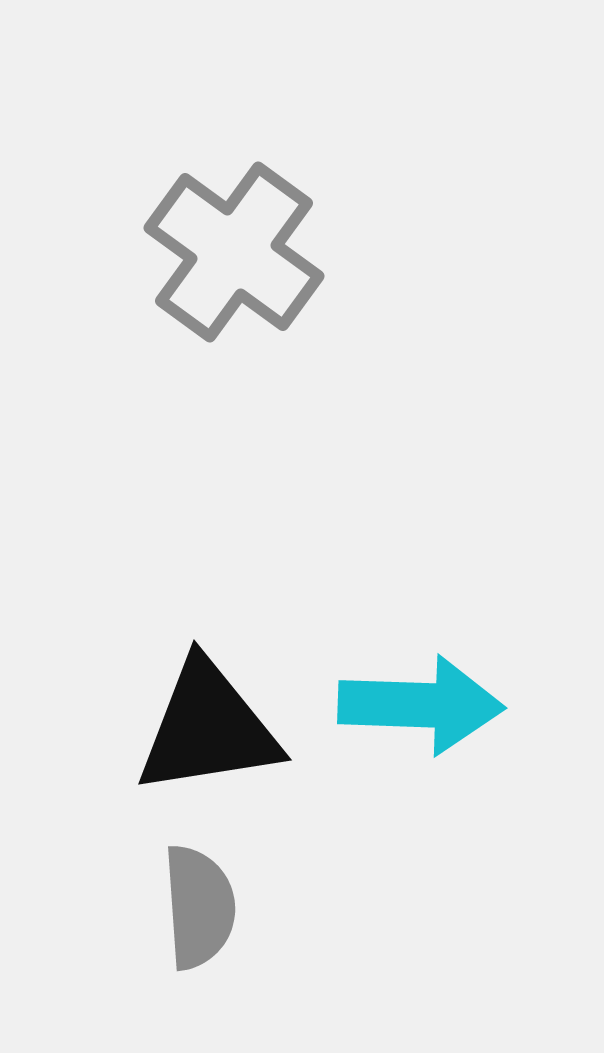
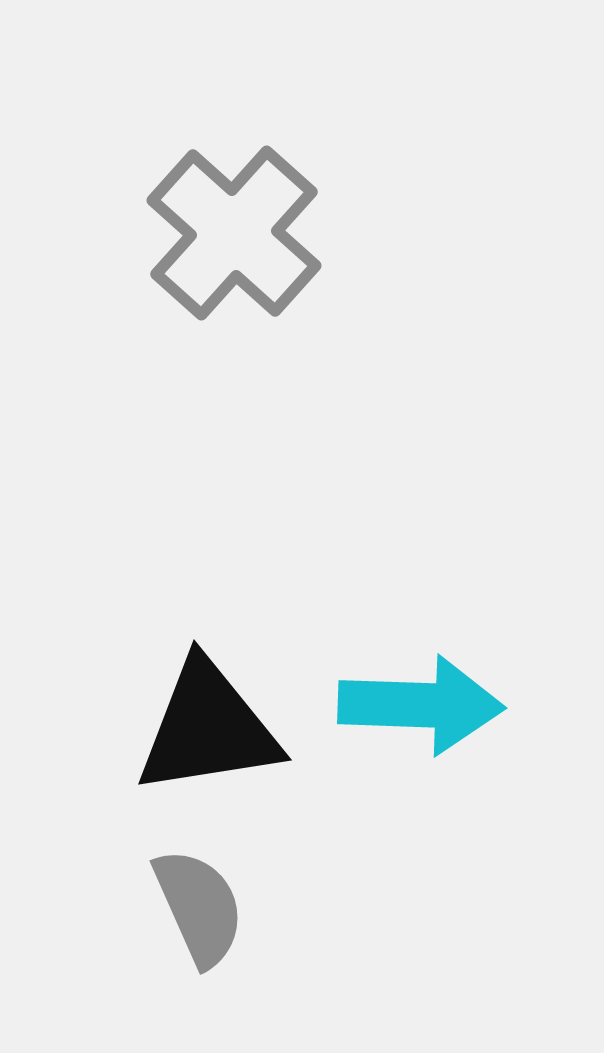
gray cross: moved 19 px up; rotated 6 degrees clockwise
gray semicircle: rotated 20 degrees counterclockwise
